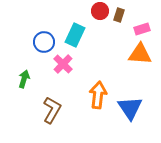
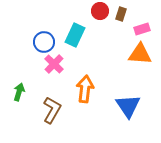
brown rectangle: moved 2 px right, 1 px up
pink cross: moved 9 px left
green arrow: moved 5 px left, 13 px down
orange arrow: moved 13 px left, 6 px up
blue triangle: moved 2 px left, 2 px up
